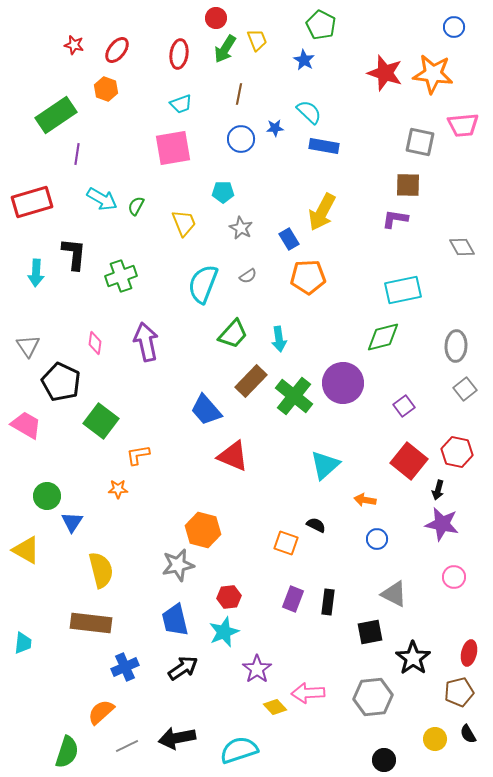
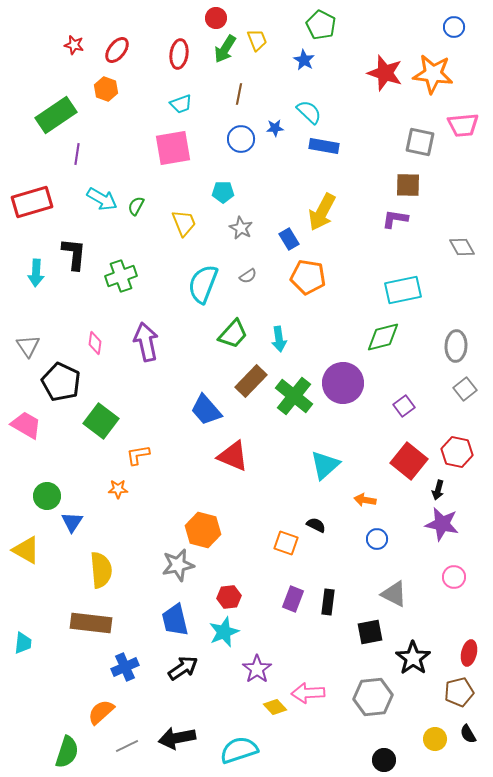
orange pentagon at (308, 277): rotated 12 degrees clockwise
yellow semicircle at (101, 570): rotated 9 degrees clockwise
